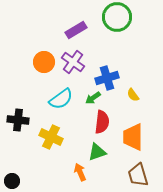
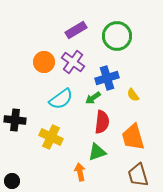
green circle: moved 19 px down
black cross: moved 3 px left
orange trapezoid: rotated 16 degrees counterclockwise
orange arrow: rotated 12 degrees clockwise
